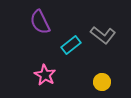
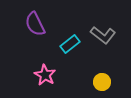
purple semicircle: moved 5 px left, 2 px down
cyan rectangle: moved 1 px left, 1 px up
